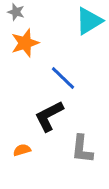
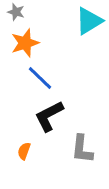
blue line: moved 23 px left
orange semicircle: moved 2 px right, 1 px down; rotated 54 degrees counterclockwise
